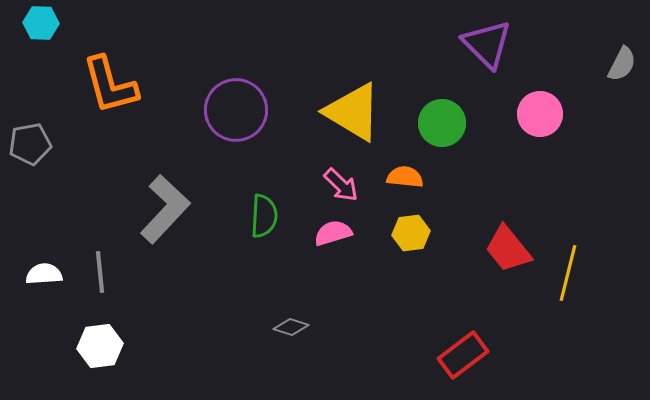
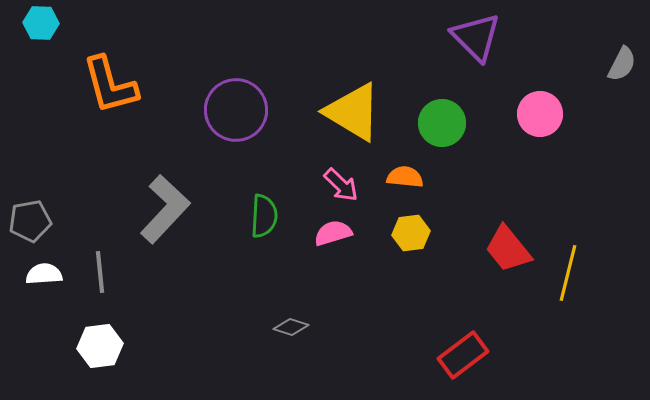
purple triangle: moved 11 px left, 7 px up
gray pentagon: moved 77 px down
